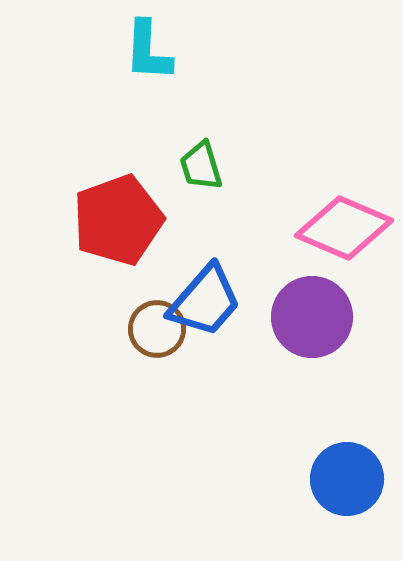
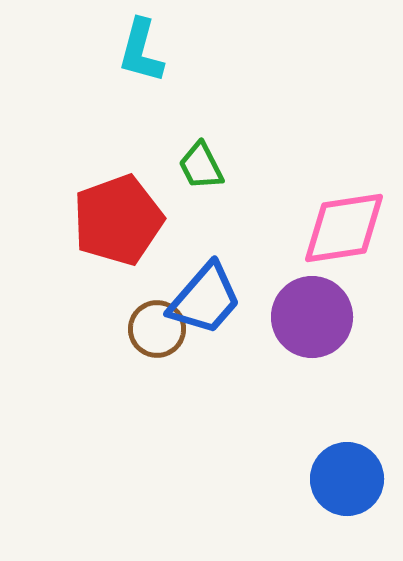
cyan L-shape: moved 7 px left; rotated 12 degrees clockwise
green trapezoid: rotated 10 degrees counterclockwise
pink diamond: rotated 32 degrees counterclockwise
blue trapezoid: moved 2 px up
